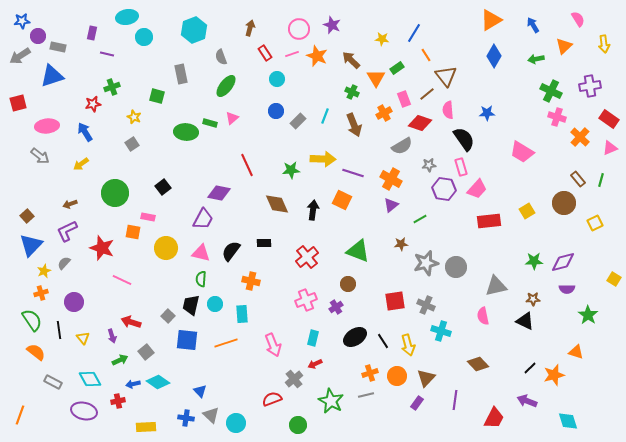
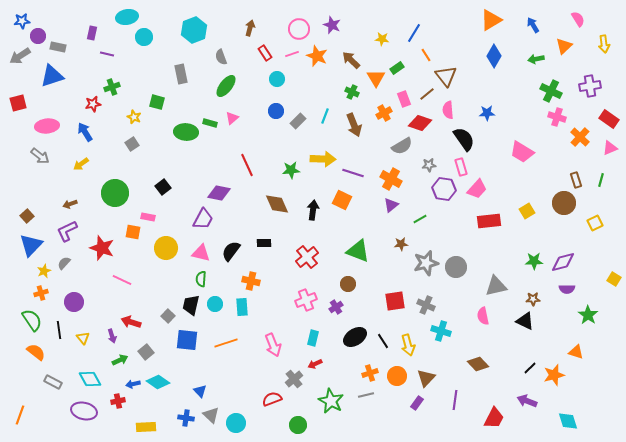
green square at (157, 96): moved 6 px down
brown rectangle at (578, 179): moved 2 px left, 1 px down; rotated 21 degrees clockwise
cyan rectangle at (242, 314): moved 7 px up
